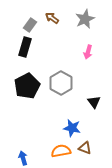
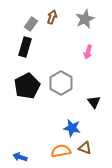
brown arrow: moved 1 px up; rotated 72 degrees clockwise
gray rectangle: moved 1 px right, 1 px up
blue arrow: moved 3 px left, 1 px up; rotated 56 degrees counterclockwise
